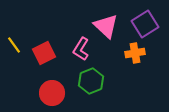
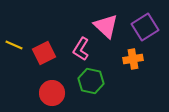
purple square: moved 3 px down
yellow line: rotated 30 degrees counterclockwise
orange cross: moved 2 px left, 6 px down
green hexagon: rotated 25 degrees counterclockwise
